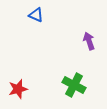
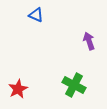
red star: rotated 12 degrees counterclockwise
